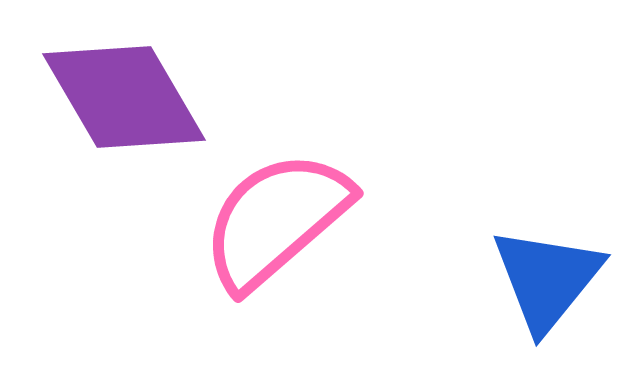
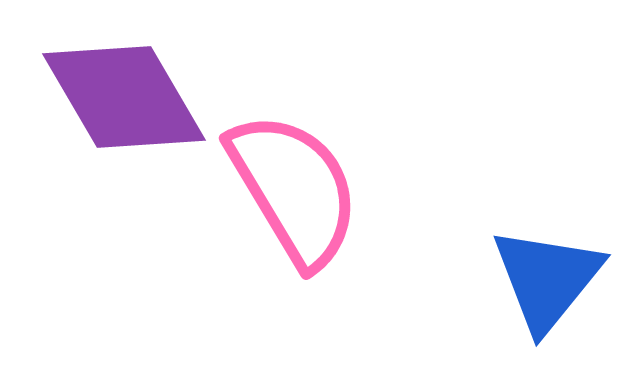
pink semicircle: moved 18 px right, 31 px up; rotated 100 degrees clockwise
